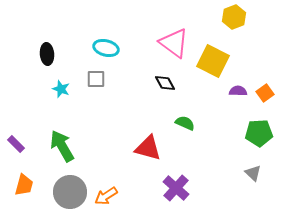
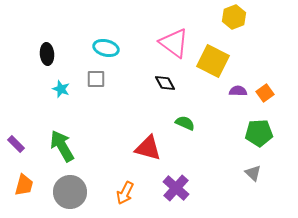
orange arrow: moved 19 px right, 3 px up; rotated 30 degrees counterclockwise
